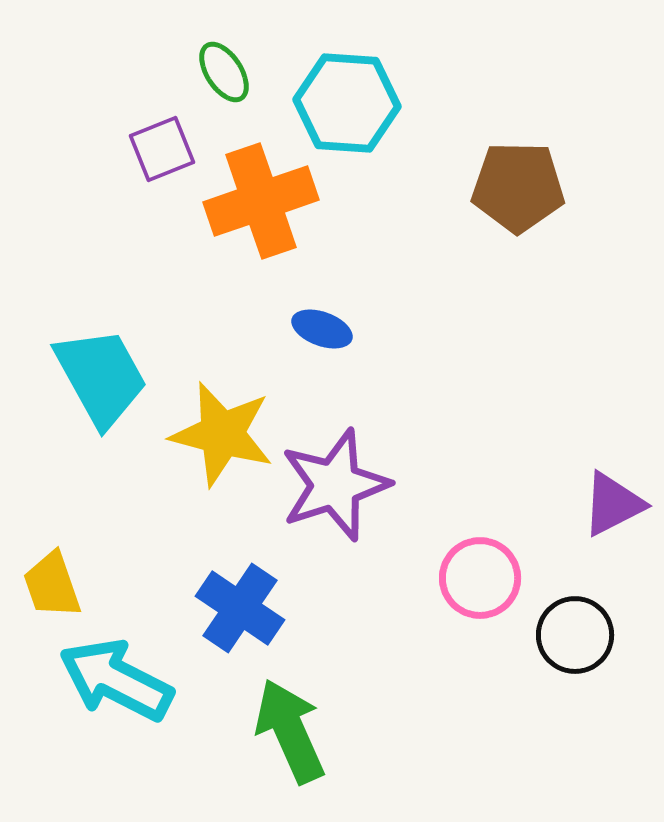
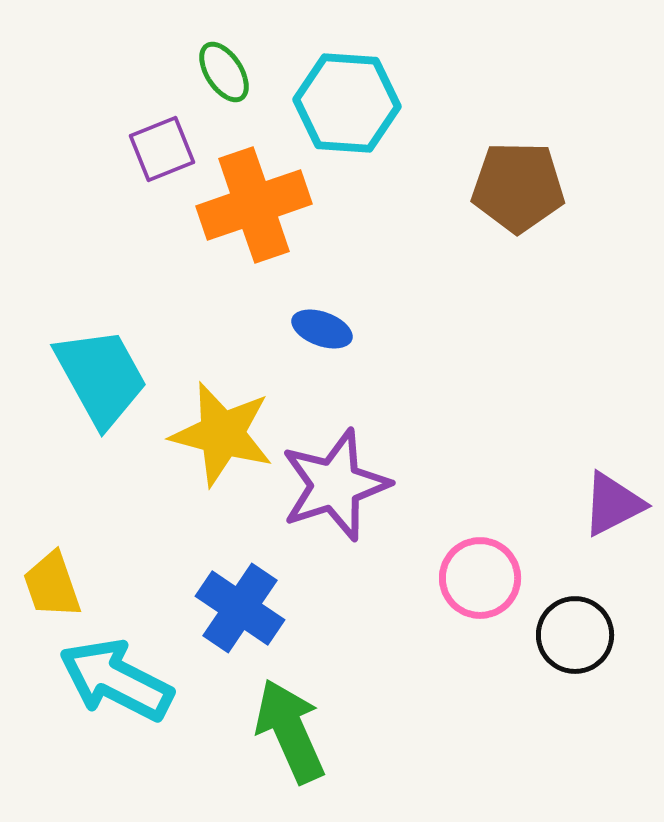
orange cross: moved 7 px left, 4 px down
